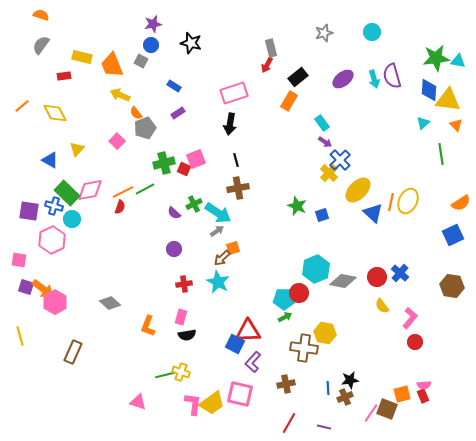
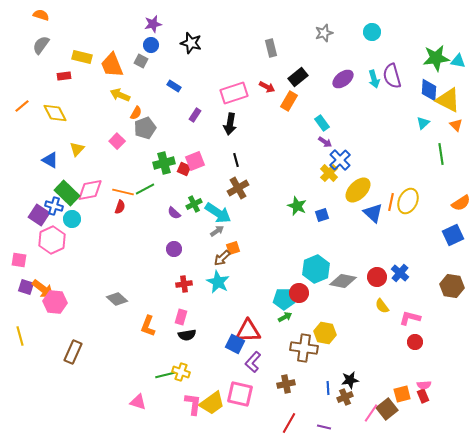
red arrow at (267, 65): moved 22 px down; rotated 91 degrees counterclockwise
yellow triangle at (448, 100): rotated 20 degrees clockwise
orange semicircle at (136, 113): rotated 112 degrees counterclockwise
purple rectangle at (178, 113): moved 17 px right, 2 px down; rotated 24 degrees counterclockwise
pink square at (196, 159): moved 1 px left, 2 px down
brown cross at (238, 188): rotated 20 degrees counterclockwise
orange line at (123, 192): rotated 40 degrees clockwise
purple square at (29, 211): moved 10 px right, 4 px down; rotated 25 degrees clockwise
pink hexagon at (55, 302): rotated 25 degrees counterclockwise
gray diamond at (110, 303): moved 7 px right, 4 px up
pink L-shape at (410, 318): rotated 115 degrees counterclockwise
brown square at (387, 409): rotated 30 degrees clockwise
